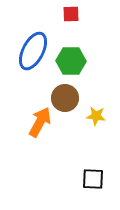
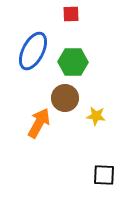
green hexagon: moved 2 px right, 1 px down
orange arrow: moved 1 px left, 1 px down
black square: moved 11 px right, 4 px up
